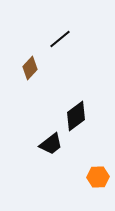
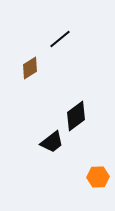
brown diamond: rotated 15 degrees clockwise
black trapezoid: moved 1 px right, 2 px up
